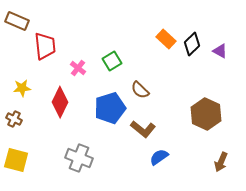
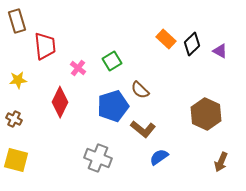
brown rectangle: rotated 50 degrees clockwise
yellow star: moved 4 px left, 8 px up
blue pentagon: moved 3 px right, 2 px up
gray cross: moved 19 px right
